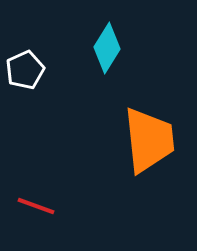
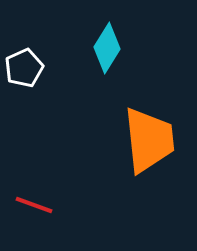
white pentagon: moved 1 px left, 2 px up
red line: moved 2 px left, 1 px up
